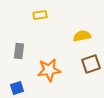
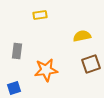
gray rectangle: moved 2 px left
orange star: moved 3 px left
blue square: moved 3 px left
